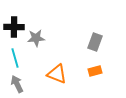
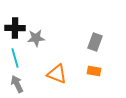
black cross: moved 1 px right, 1 px down
orange rectangle: moved 1 px left; rotated 24 degrees clockwise
